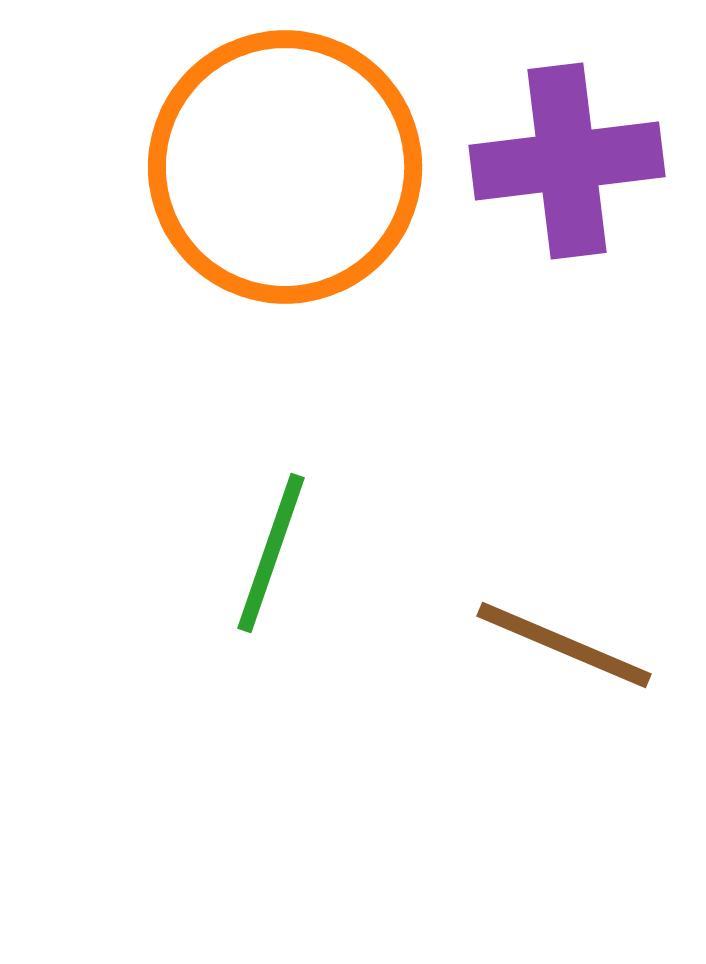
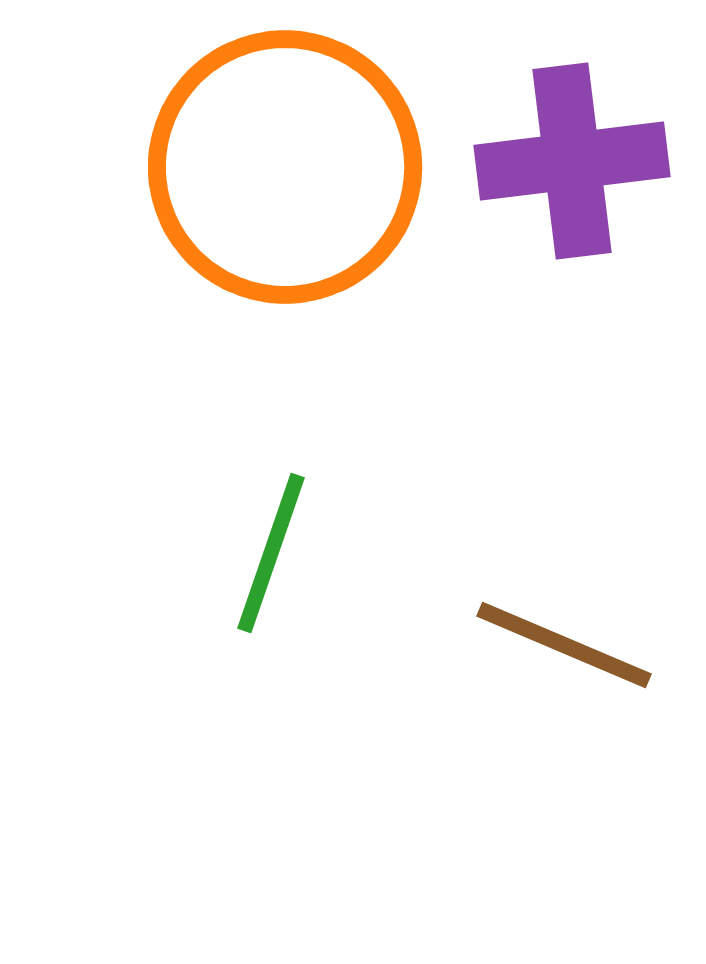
purple cross: moved 5 px right
